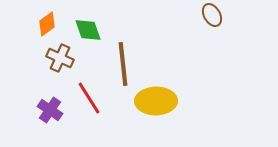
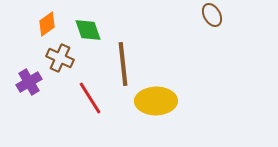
red line: moved 1 px right
purple cross: moved 21 px left, 28 px up; rotated 25 degrees clockwise
